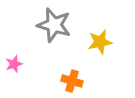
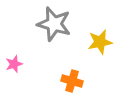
gray star: moved 1 px up
